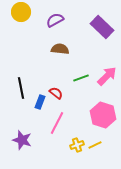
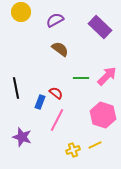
purple rectangle: moved 2 px left
brown semicircle: rotated 30 degrees clockwise
green line: rotated 21 degrees clockwise
black line: moved 5 px left
pink line: moved 3 px up
purple star: moved 3 px up
yellow cross: moved 4 px left, 5 px down
